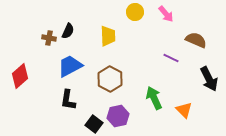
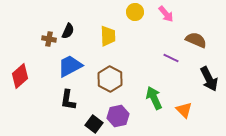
brown cross: moved 1 px down
